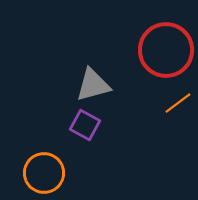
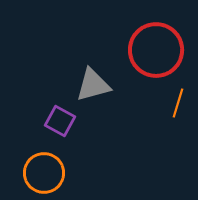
red circle: moved 10 px left
orange line: rotated 36 degrees counterclockwise
purple square: moved 25 px left, 4 px up
